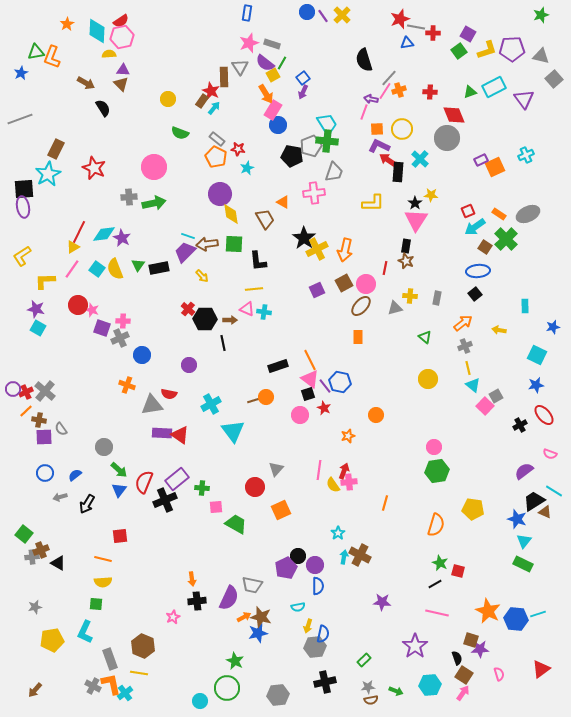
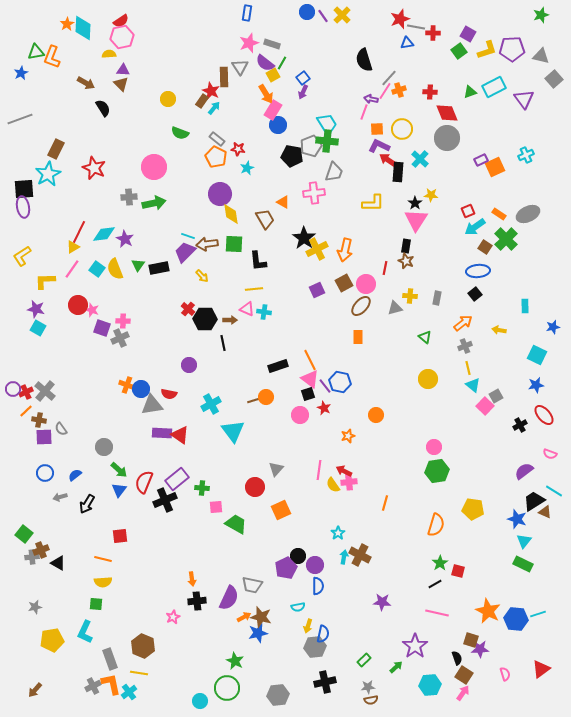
cyan diamond at (97, 31): moved 14 px left, 3 px up
red diamond at (454, 115): moved 7 px left, 2 px up
purple star at (122, 238): moved 3 px right, 1 px down
blue circle at (142, 355): moved 1 px left, 34 px down
red arrow at (344, 471): rotated 84 degrees counterclockwise
green star at (440, 563): rotated 14 degrees clockwise
pink semicircle at (499, 674): moved 6 px right
gray cross at (93, 686): rotated 35 degrees clockwise
green arrow at (396, 691): moved 24 px up; rotated 64 degrees counterclockwise
cyan cross at (125, 693): moved 4 px right, 1 px up
